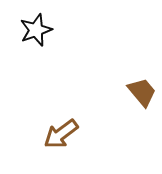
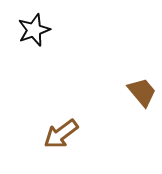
black star: moved 2 px left
